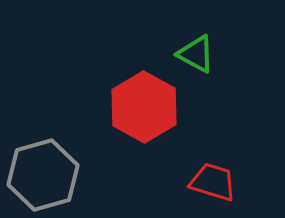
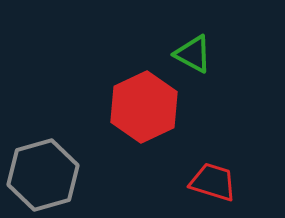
green triangle: moved 3 px left
red hexagon: rotated 6 degrees clockwise
